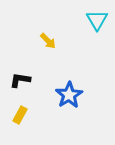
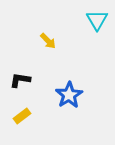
yellow rectangle: moved 2 px right, 1 px down; rotated 24 degrees clockwise
